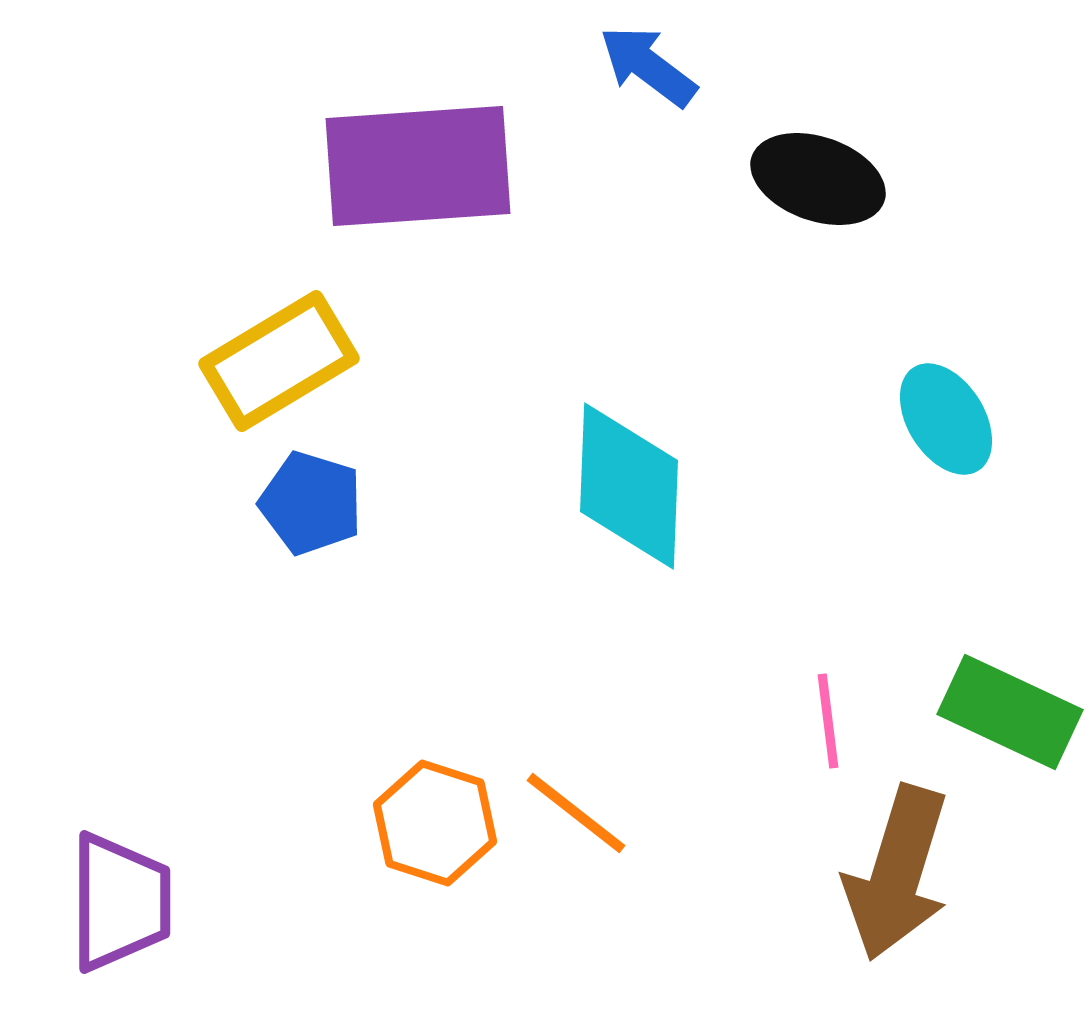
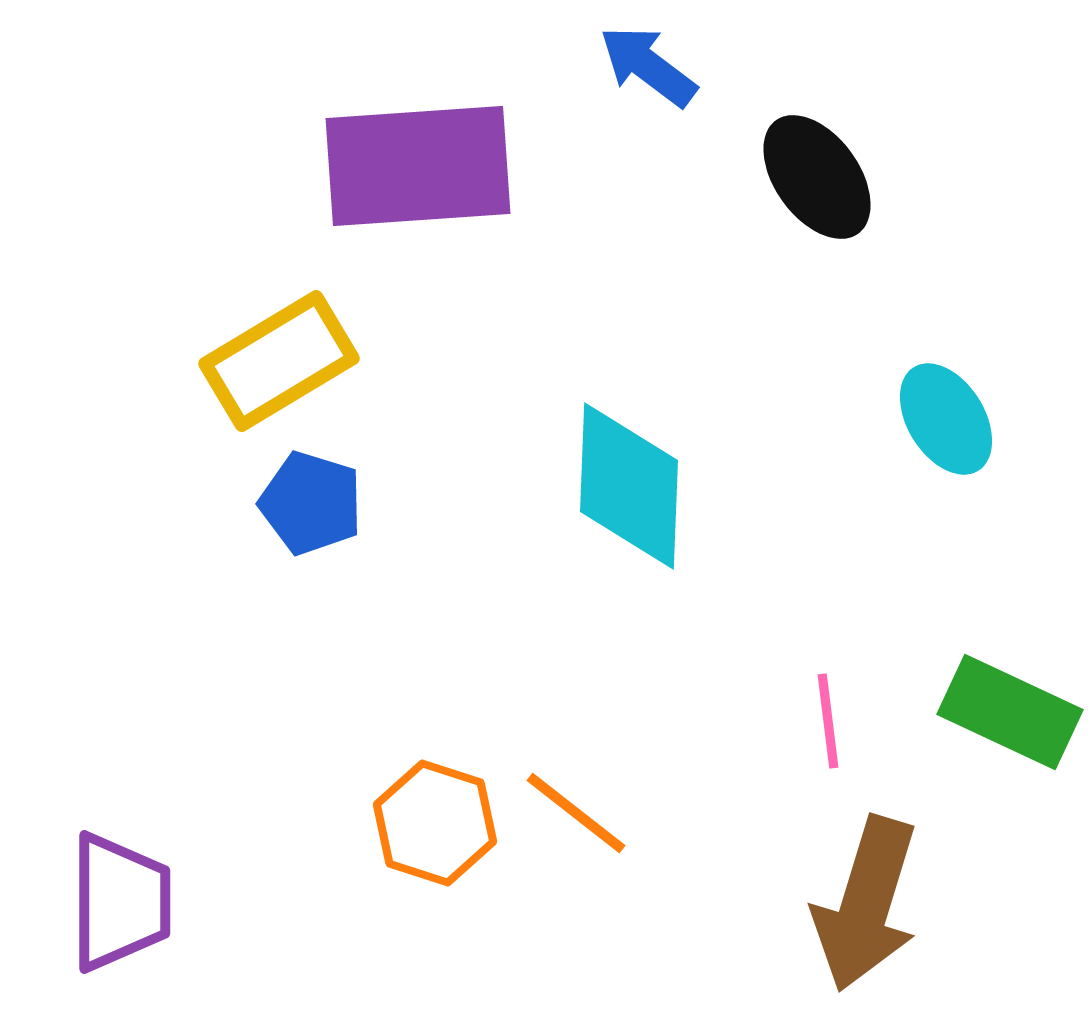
black ellipse: moved 1 px left, 2 px up; rotated 35 degrees clockwise
brown arrow: moved 31 px left, 31 px down
